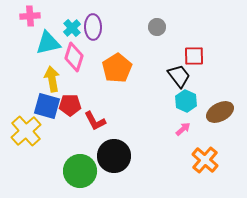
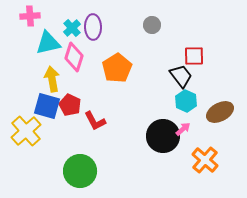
gray circle: moved 5 px left, 2 px up
black trapezoid: moved 2 px right
red pentagon: rotated 25 degrees clockwise
black circle: moved 49 px right, 20 px up
